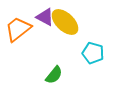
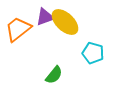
purple triangle: rotated 48 degrees counterclockwise
